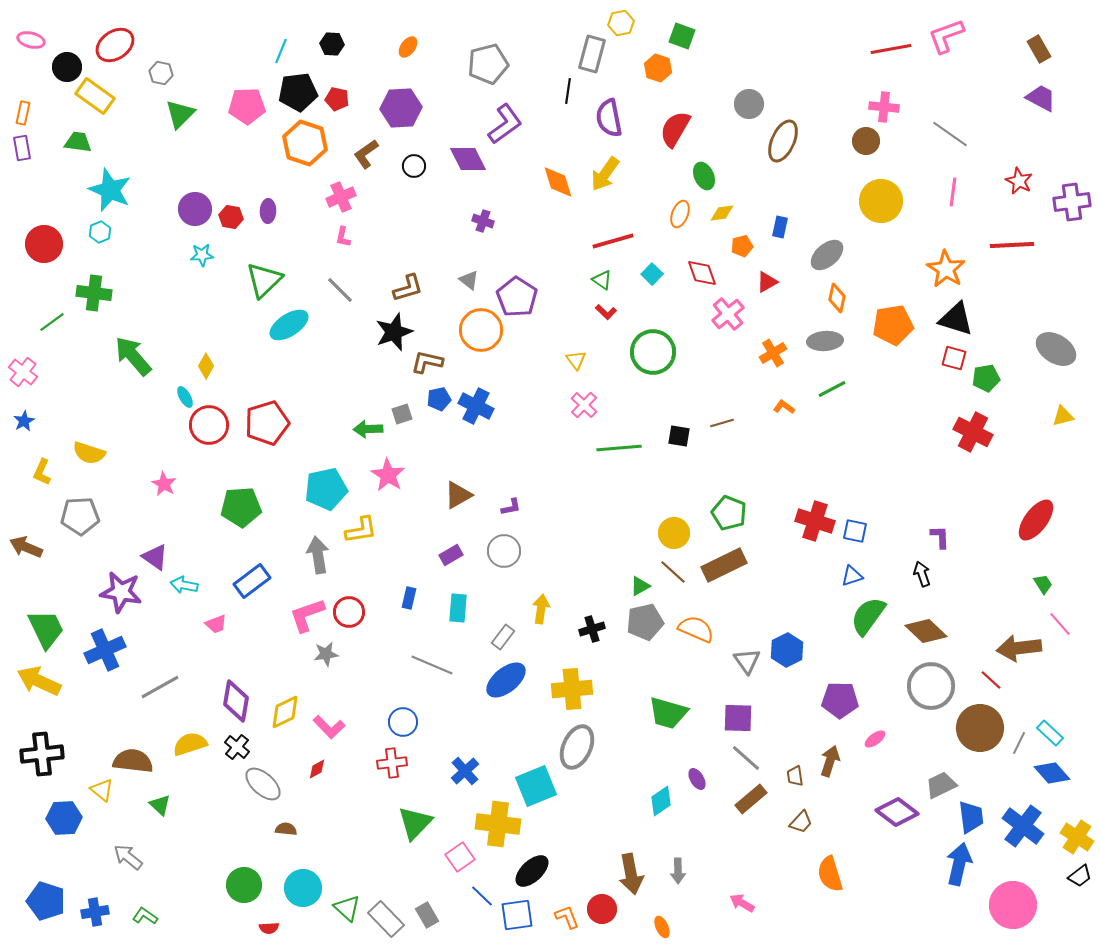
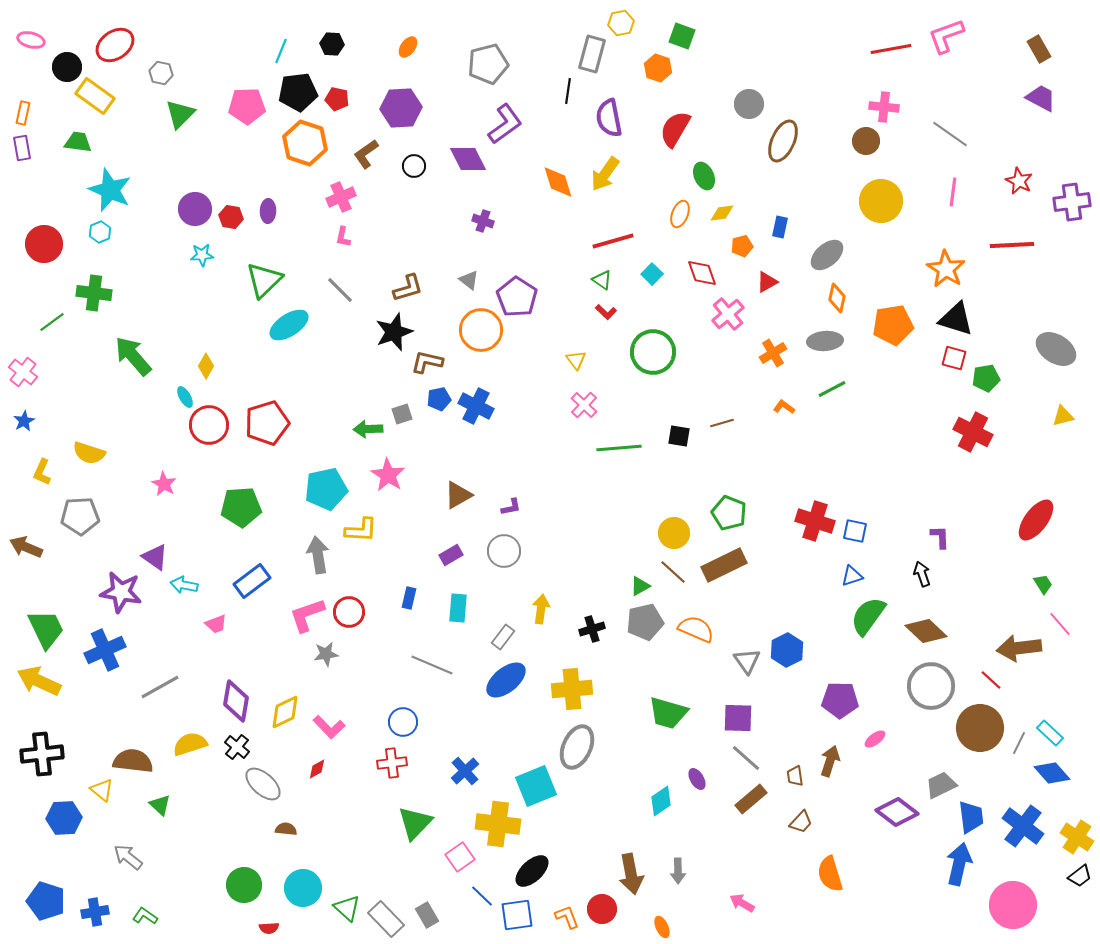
yellow L-shape at (361, 530): rotated 12 degrees clockwise
